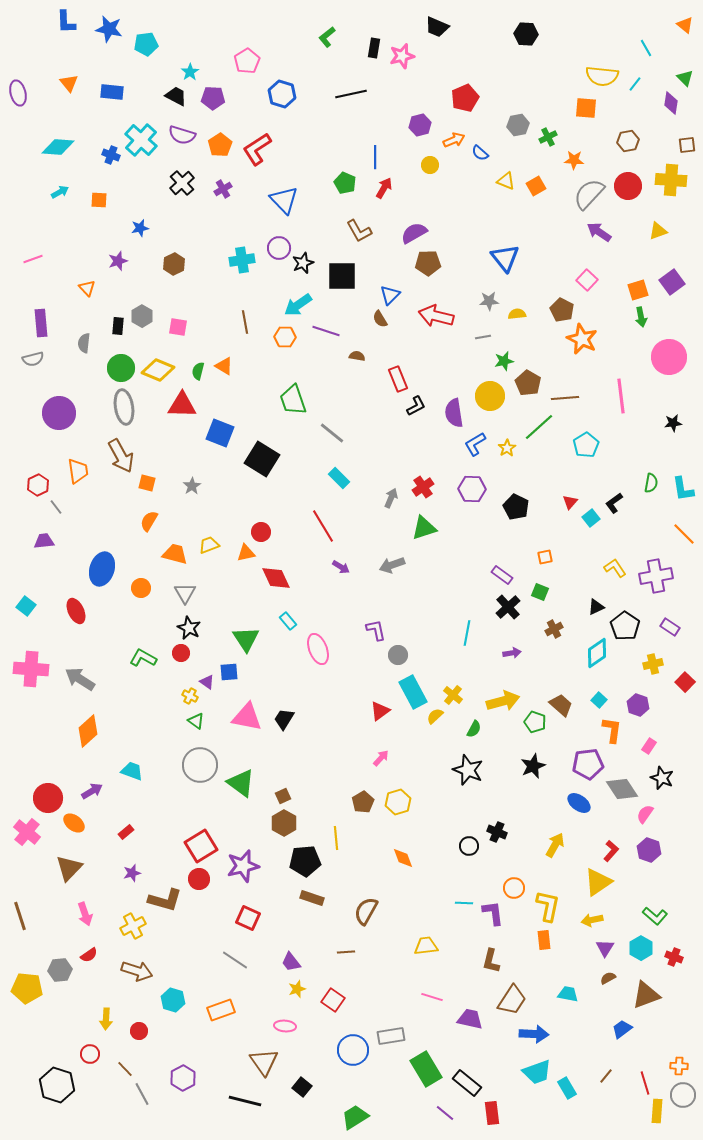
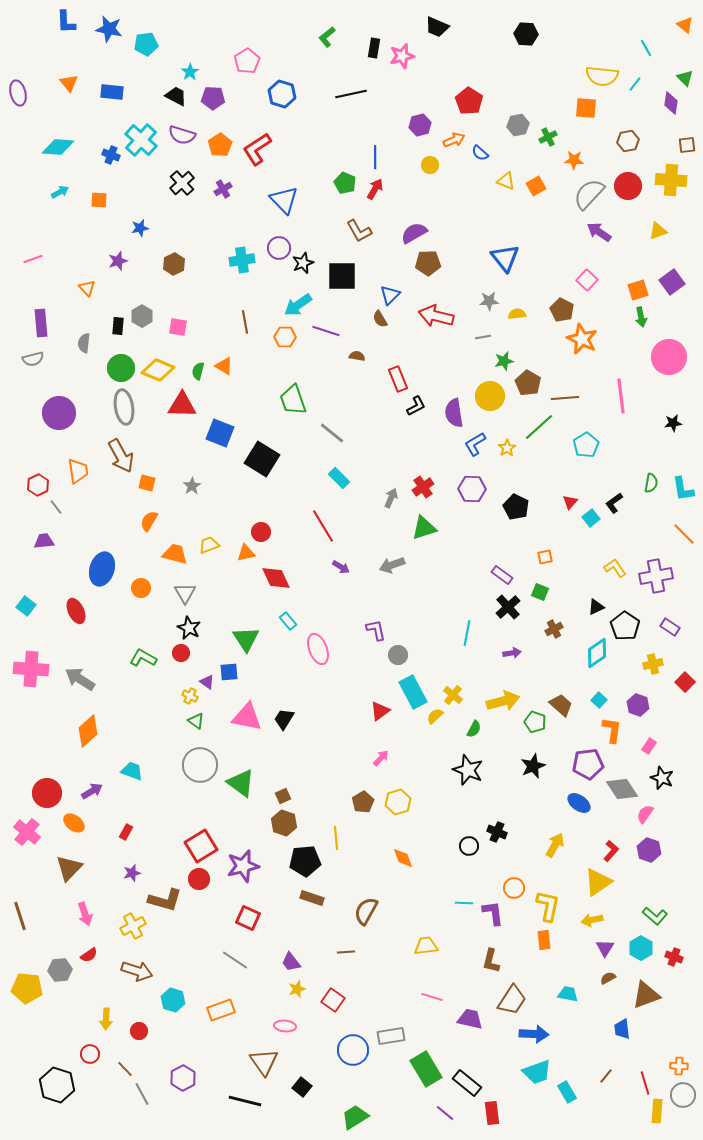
red pentagon at (465, 98): moved 4 px right, 3 px down; rotated 16 degrees counterclockwise
red arrow at (384, 188): moved 9 px left, 1 px down
red circle at (48, 798): moved 1 px left, 5 px up
brown hexagon at (284, 823): rotated 10 degrees counterclockwise
red rectangle at (126, 832): rotated 21 degrees counterclockwise
blue trapezoid at (622, 1029): rotated 60 degrees counterclockwise
cyan rectangle at (567, 1088): moved 4 px down
